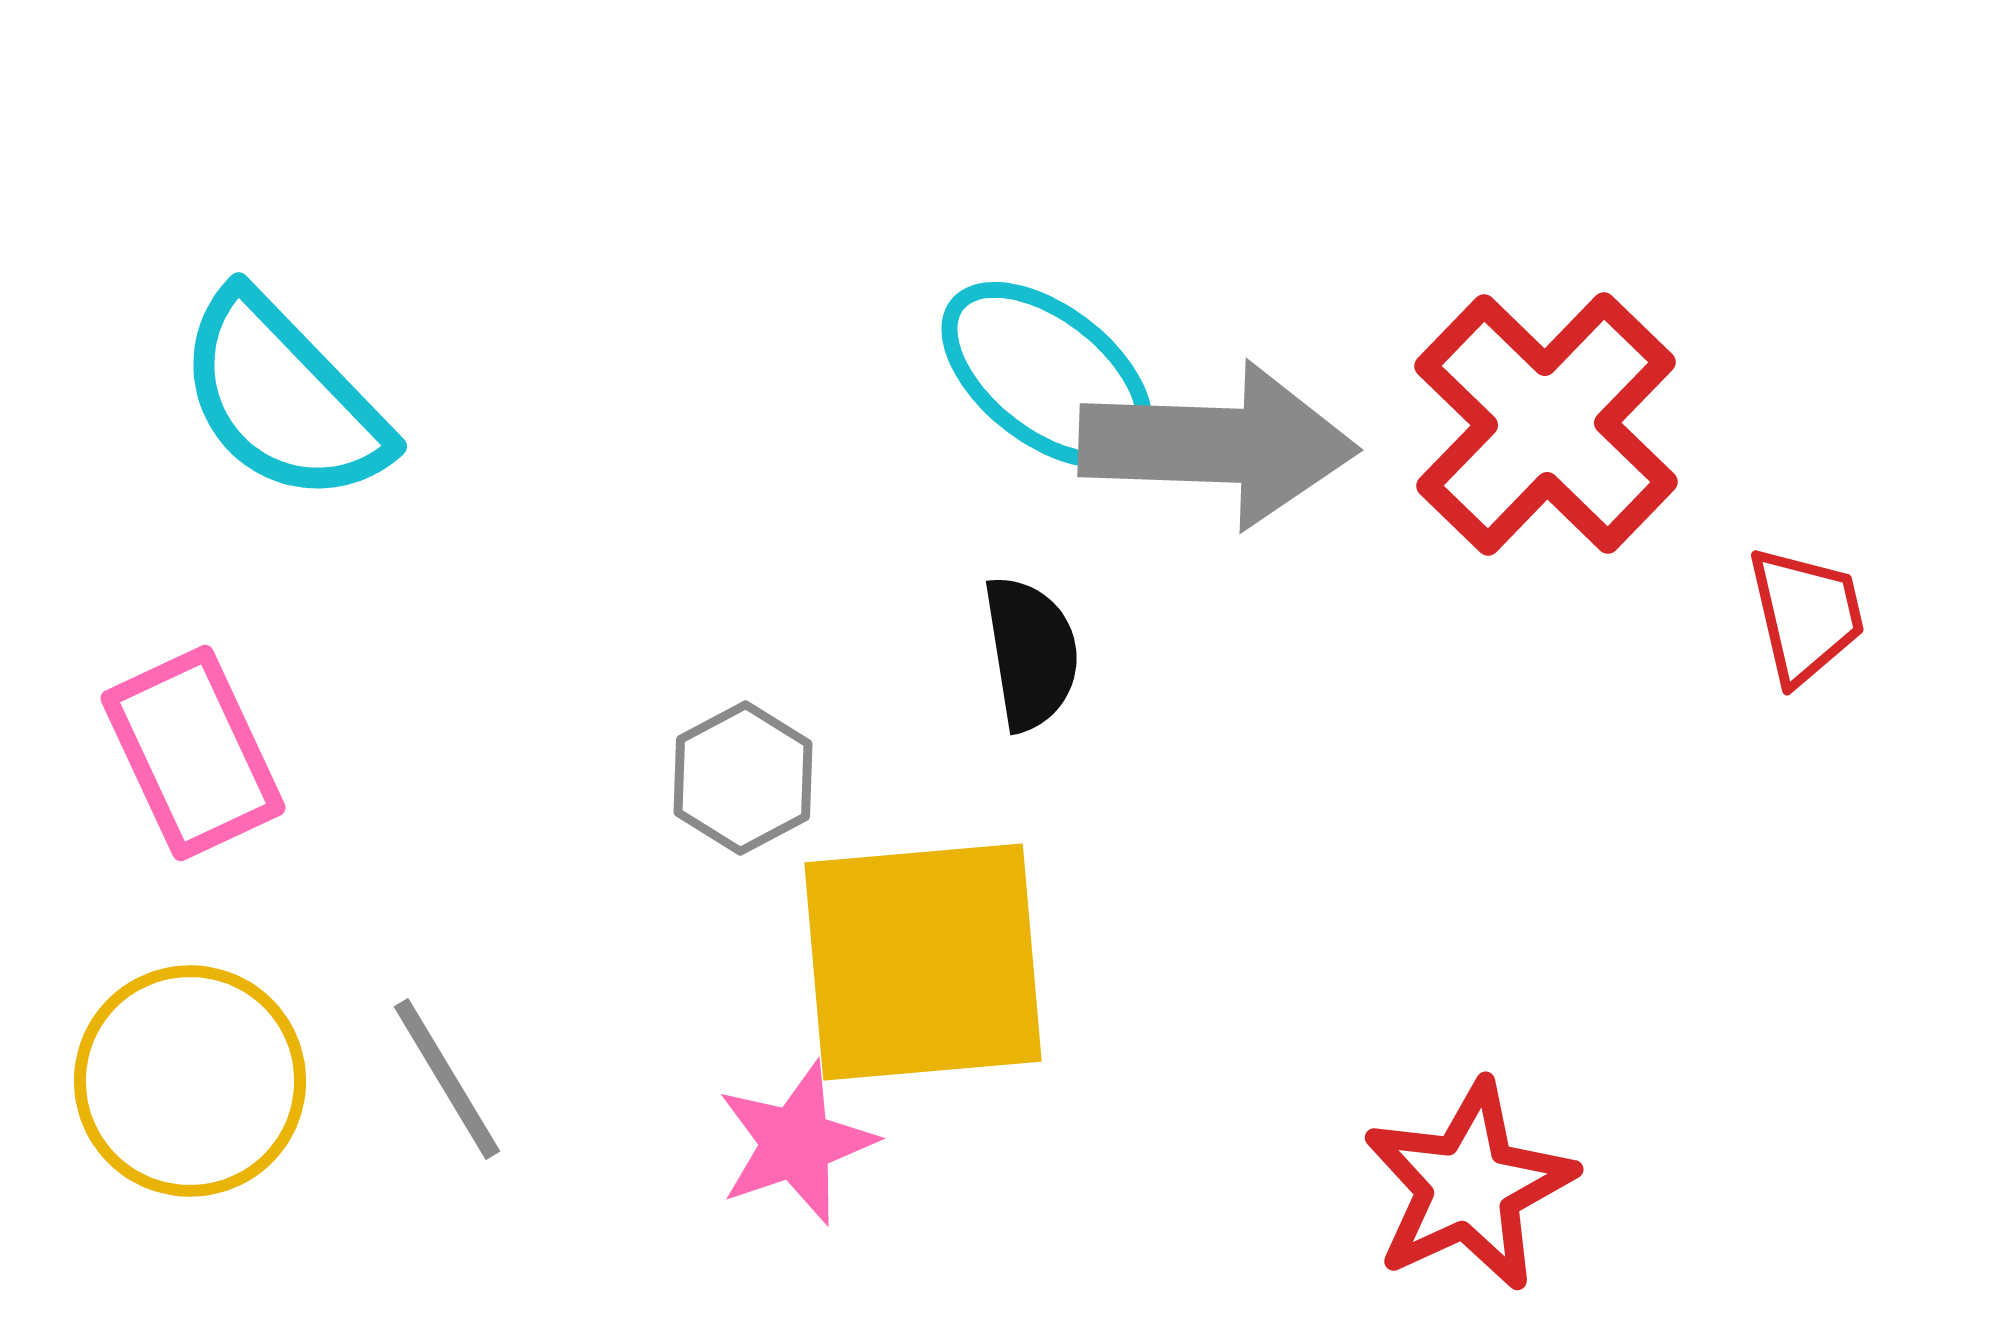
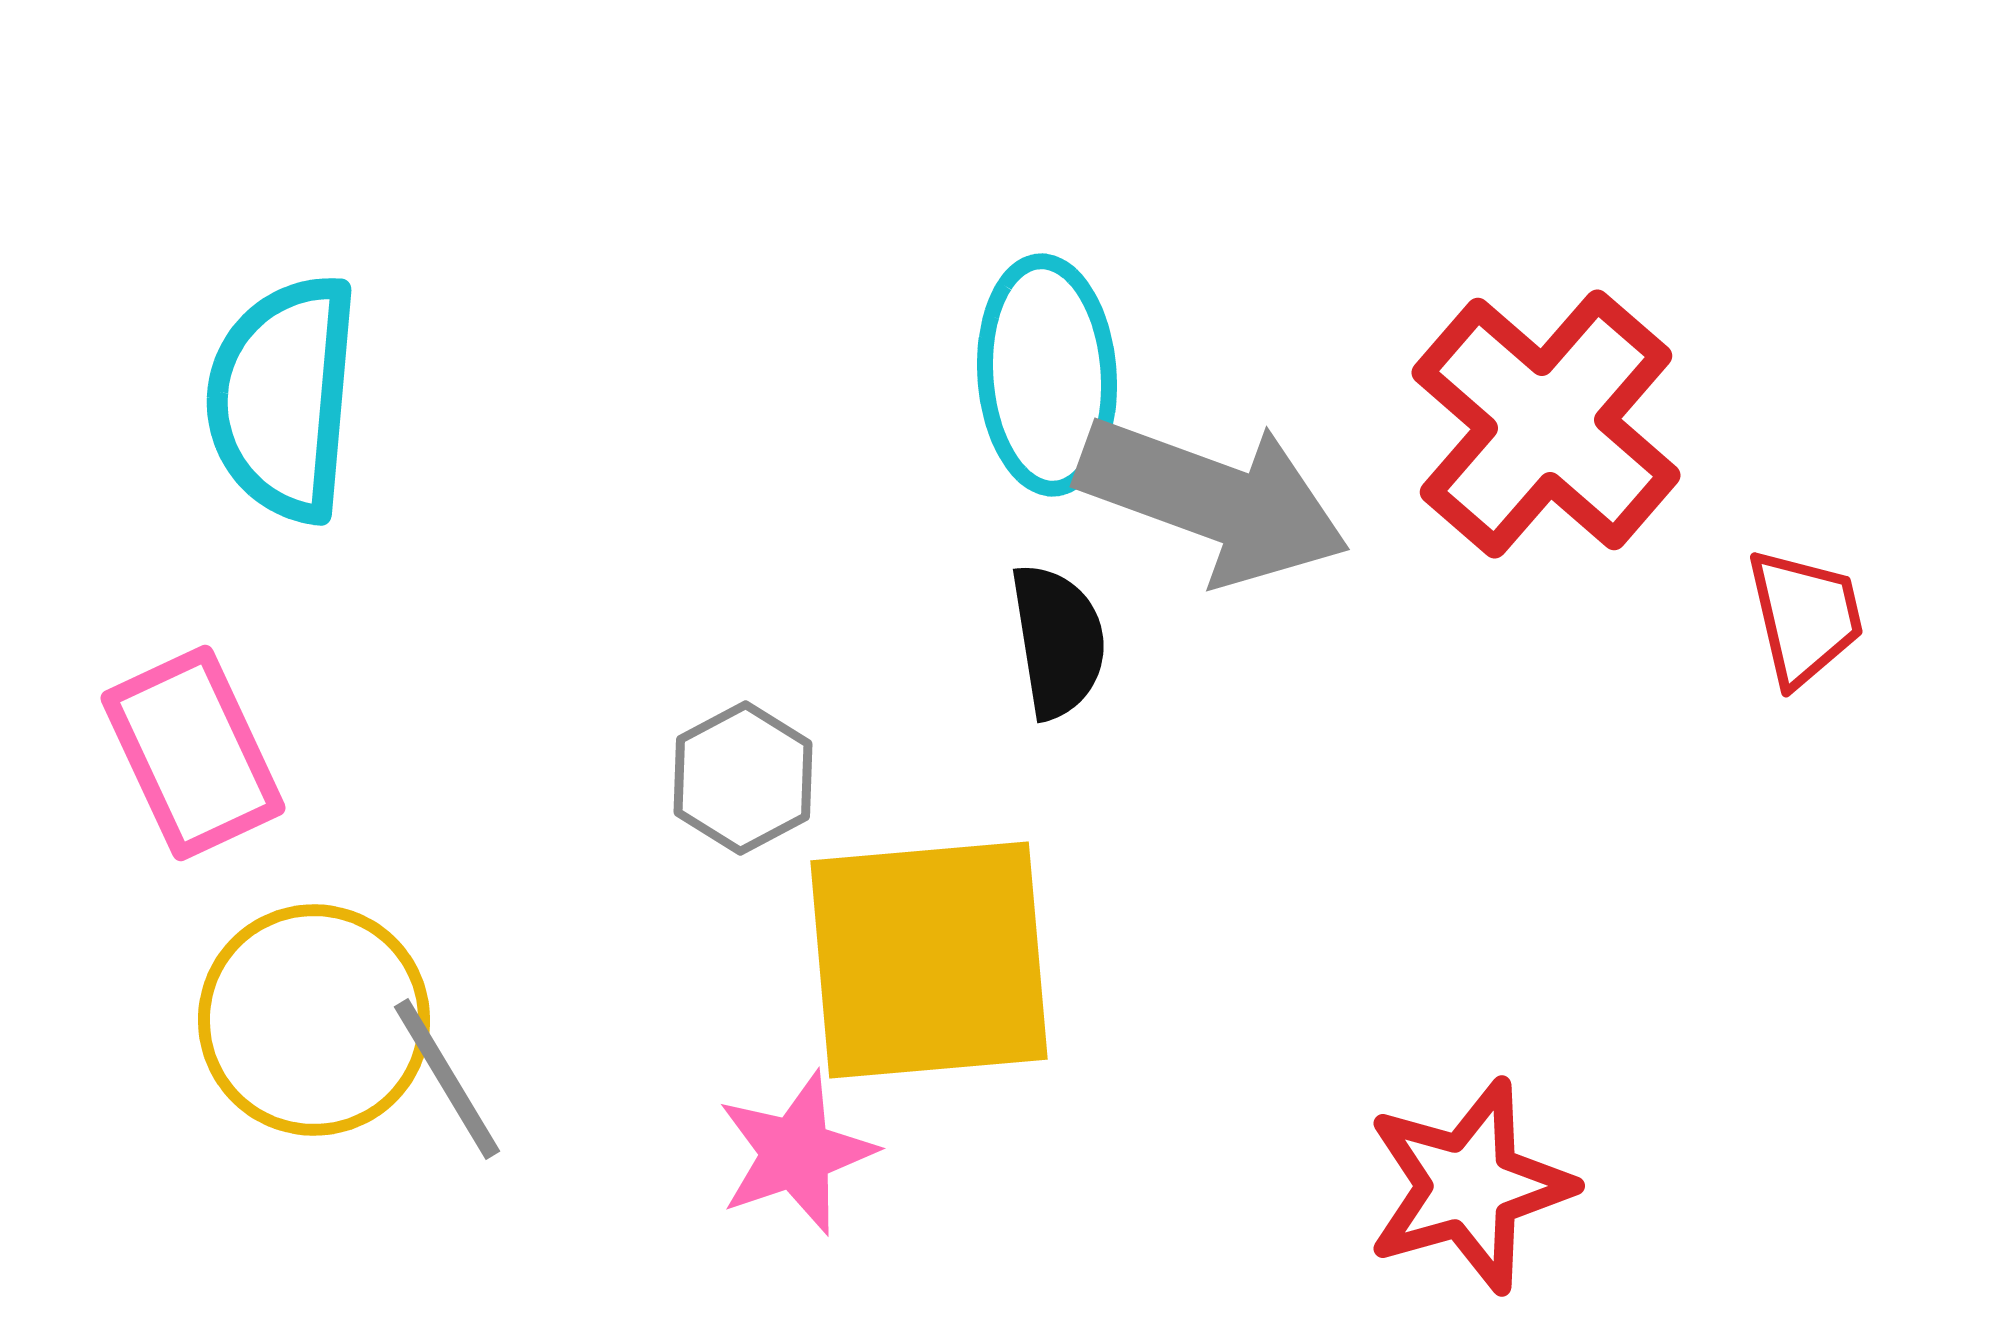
cyan ellipse: rotated 48 degrees clockwise
cyan semicircle: rotated 49 degrees clockwise
red cross: rotated 3 degrees counterclockwise
gray arrow: moved 5 px left, 55 px down; rotated 18 degrees clockwise
red trapezoid: moved 1 px left, 2 px down
black semicircle: moved 27 px right, 12 px up
yellow square: moved 6 px right, 2 px up
yellow circle: moved 124 px right, 61 px up
pink star: moved 10 px down
red star: rotated 9 degrees clockwise
